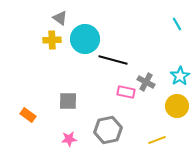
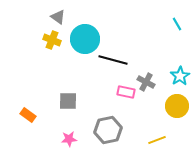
gray triangle: moved 2 px left, 1 px up
yellow cross: rotated 24 degrees clockwise
